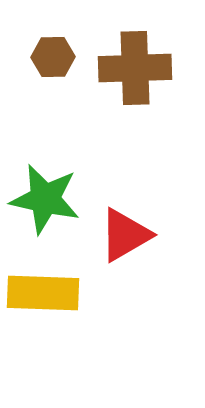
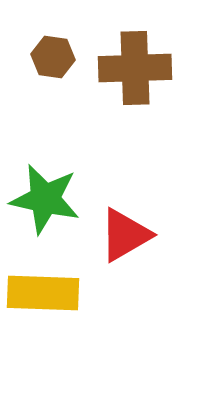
brown hexagon: rotated 9 degrees clockwise
